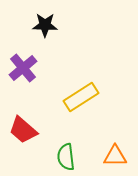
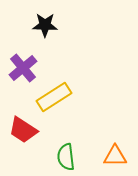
yellow rectangle: moved 27 px left
red trapezoid: rotated 8 degrees counterclockwise
